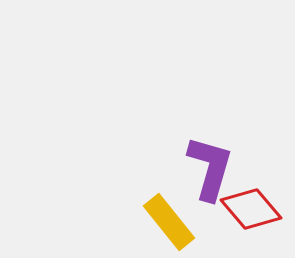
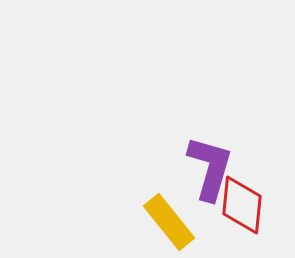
red diamond: moved 9 px left, 4 px up; rotated 46 degrees clockwise
